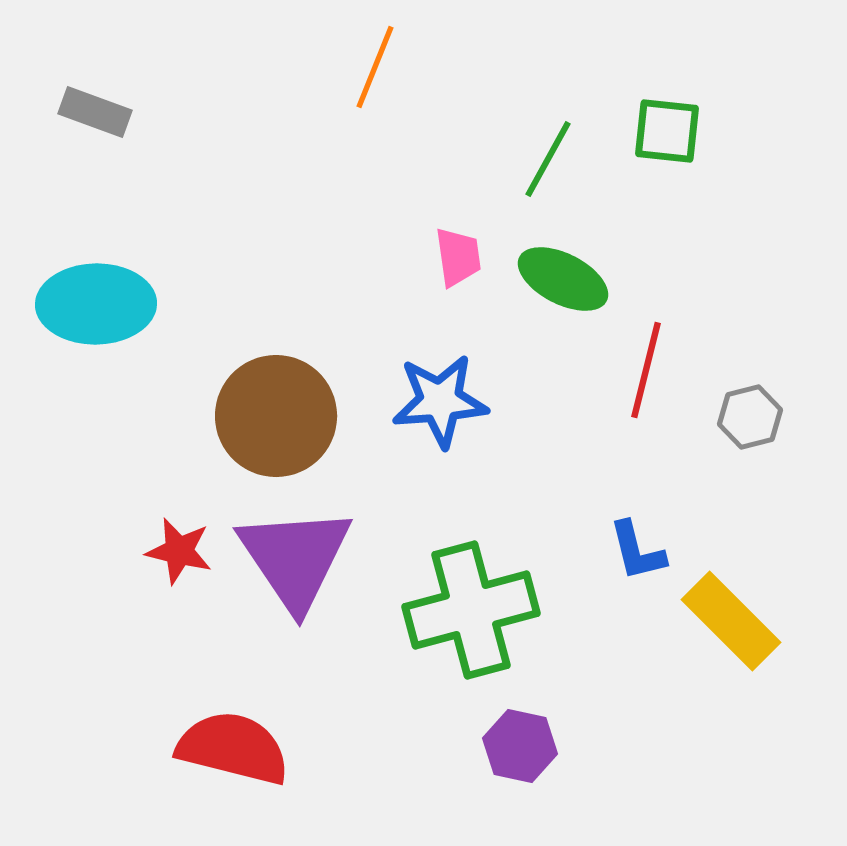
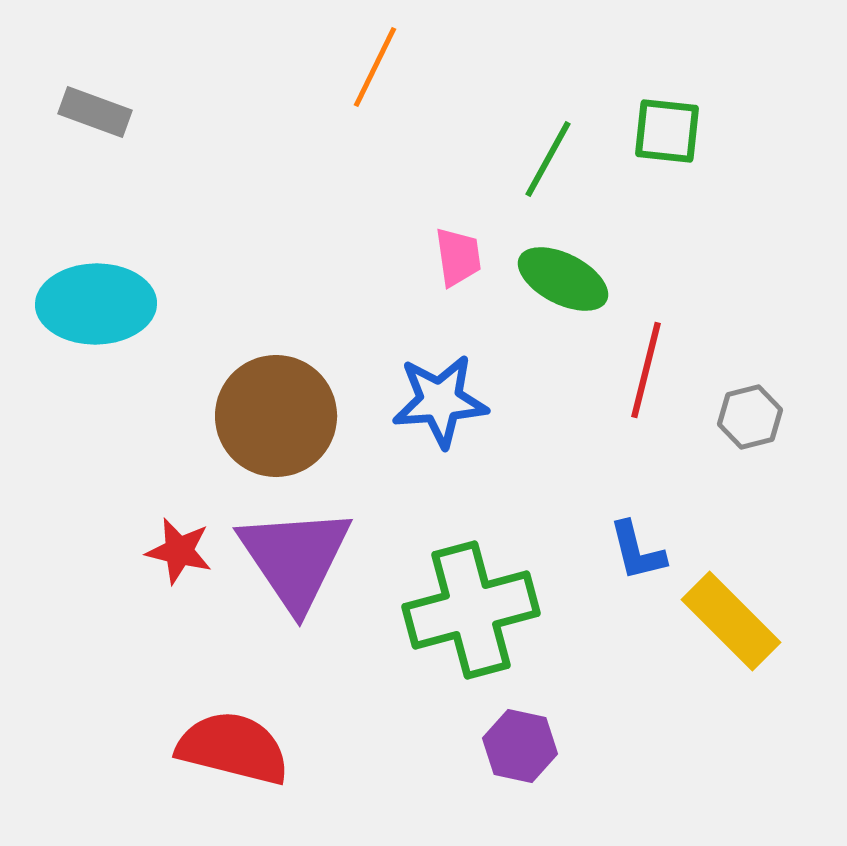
orange line: rotated 4 degrees clockwise
